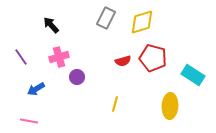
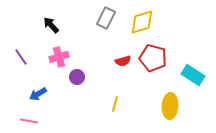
blue arrow: moved 2 px right, 5 px down
